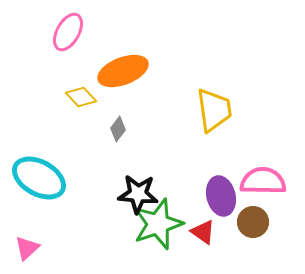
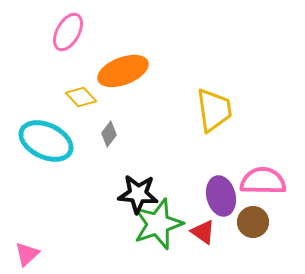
gray diamond: moved 9 px left, 5 px down
cyan ellipse: moved 7 px right, 37 px up; rotated 4 degrees counterclockwise
pink triangle: moved 6 px down
